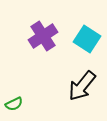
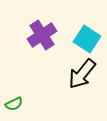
purple cross: moved 1 px left, 1 px up
black arrow: moved 12 px up
